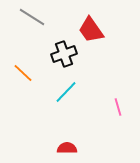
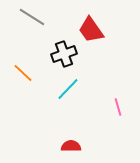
cyan line: moved 2 px right, 3 px up
red semicircle: moved 4 px right, 2 px up
